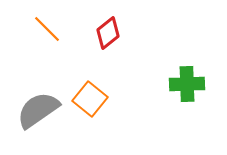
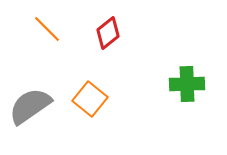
gray semicircle: moved 8 px left, 4 px up
